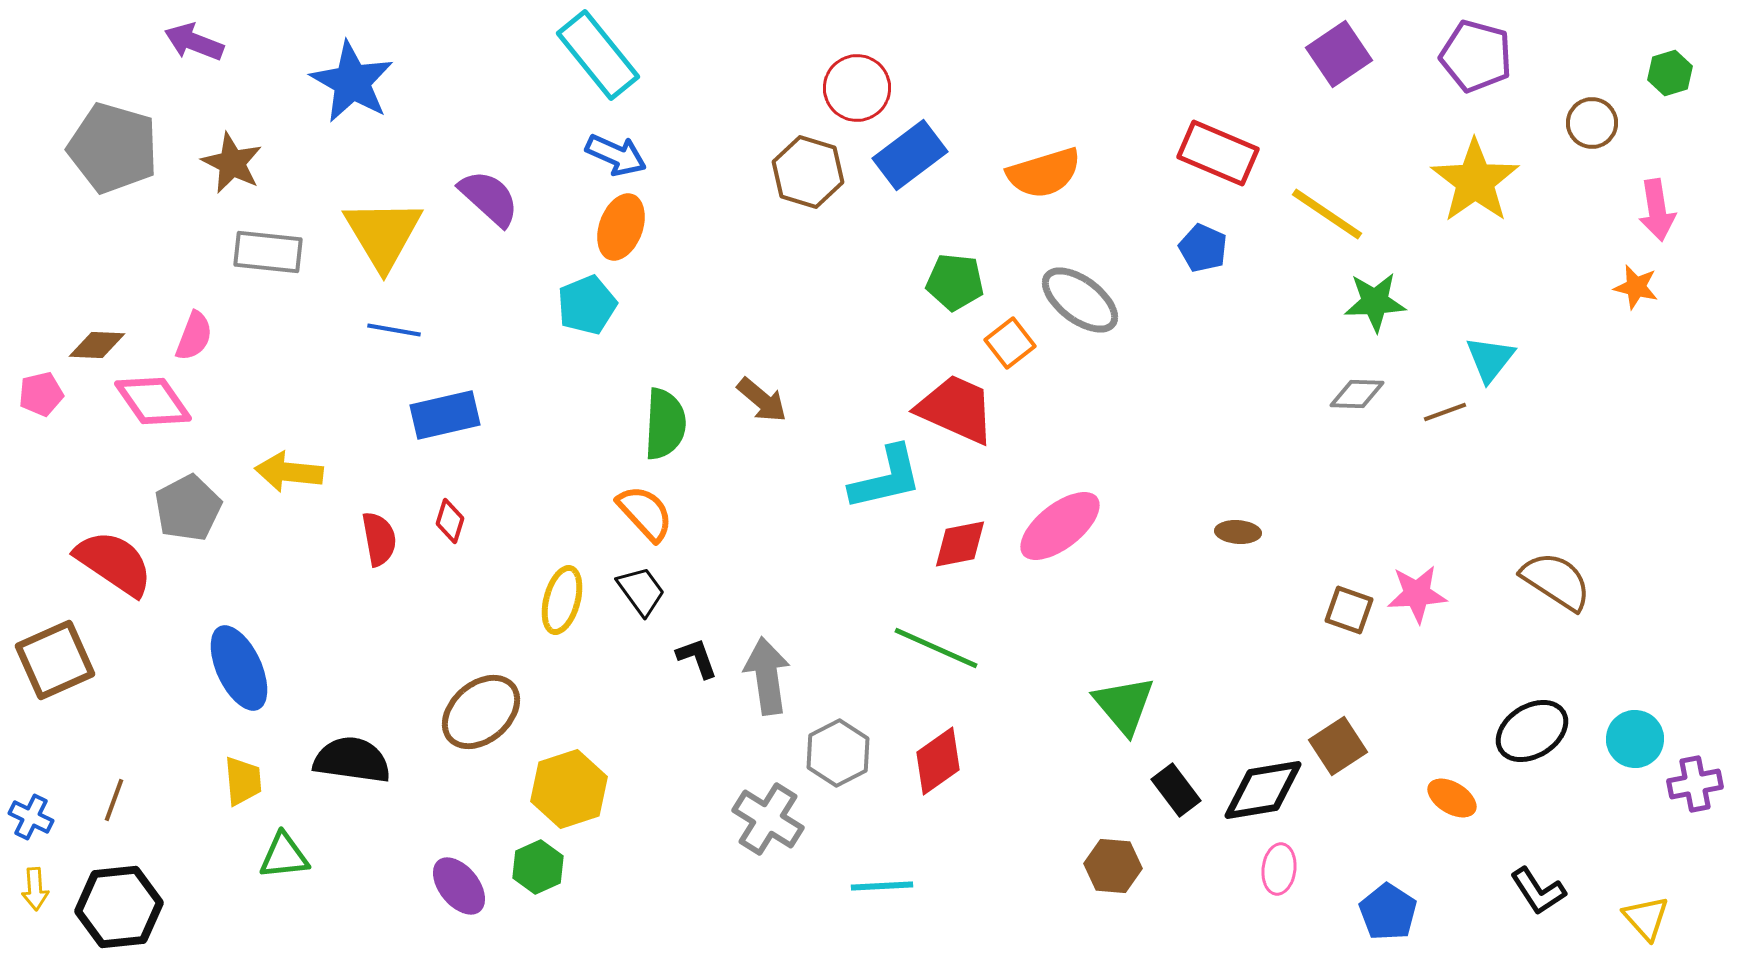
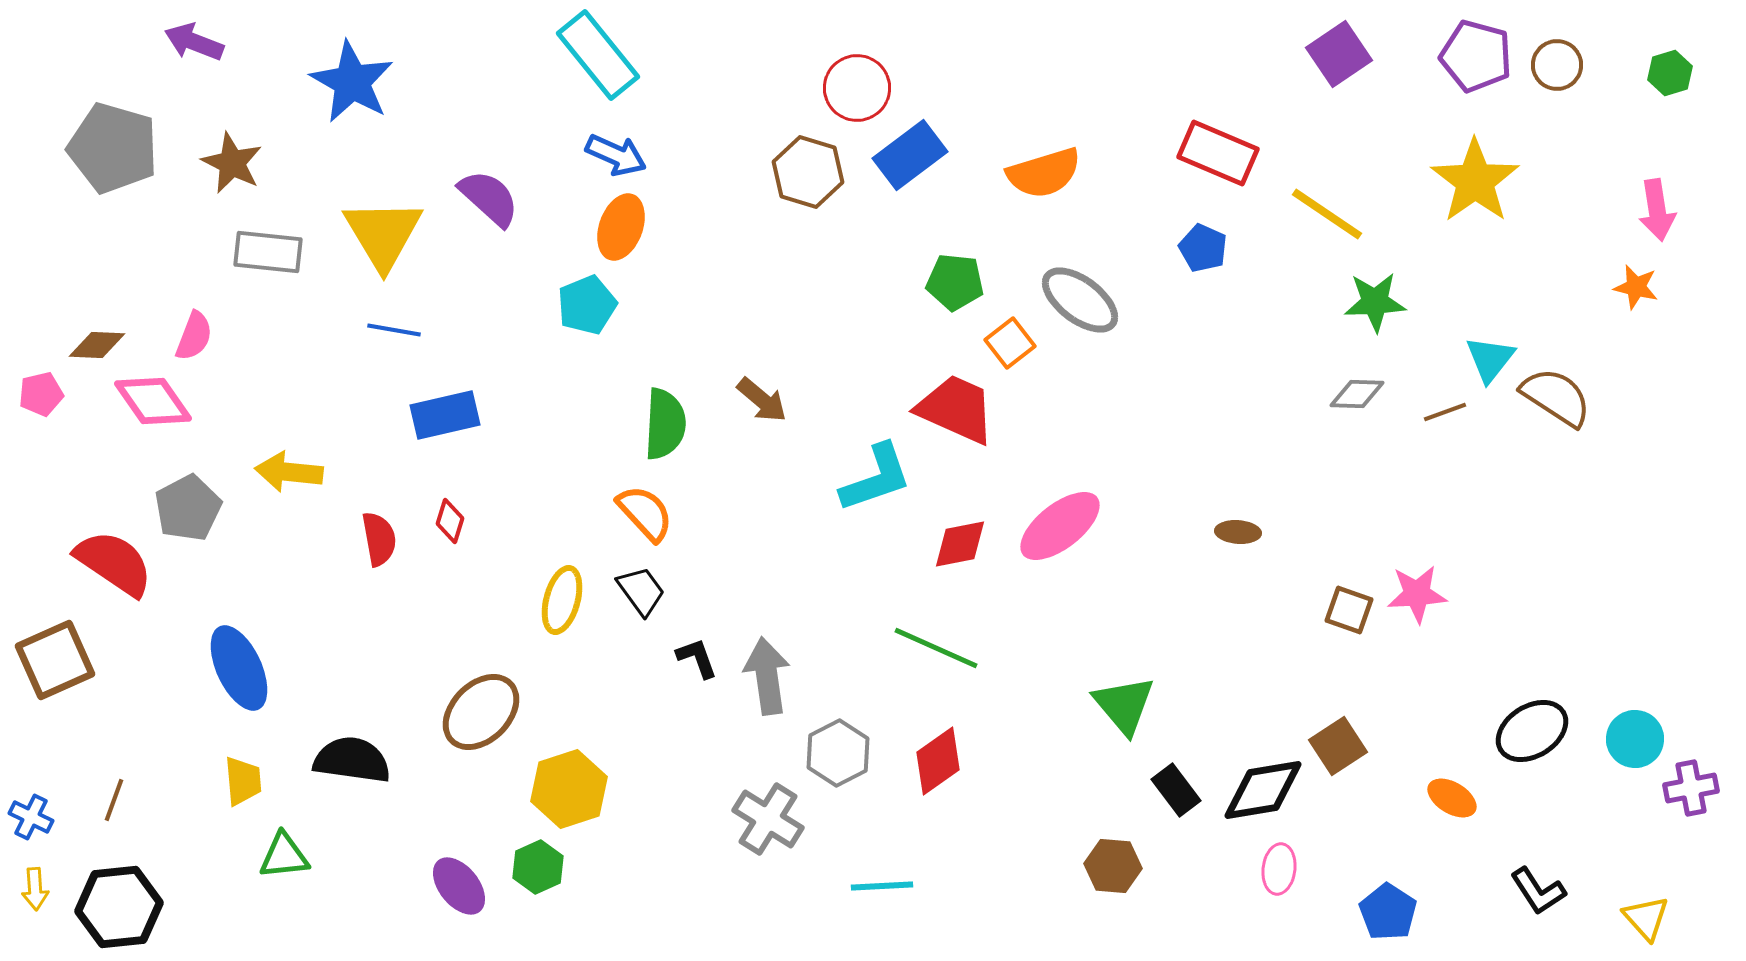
brown circle at (1592, 123): moved 35 px left, 58 px up
cyan L-shape at (886, 478): moved 10 px left; rotated 6 degrees counterclockwise
brown semicircle at (1556, 581): moved 184 px up
brown ellipse at (481, 712): rotated 4 degrees counterclockwise
purple cross at (1695, 784): moved 4 px left, 4 px down
